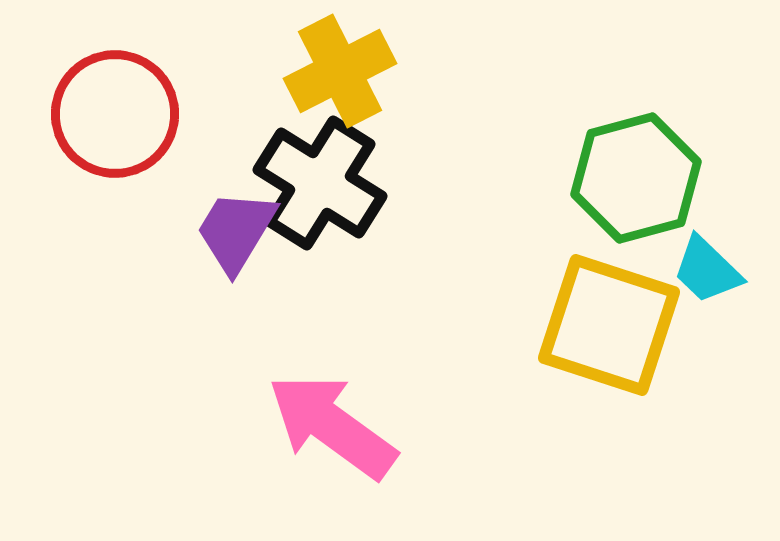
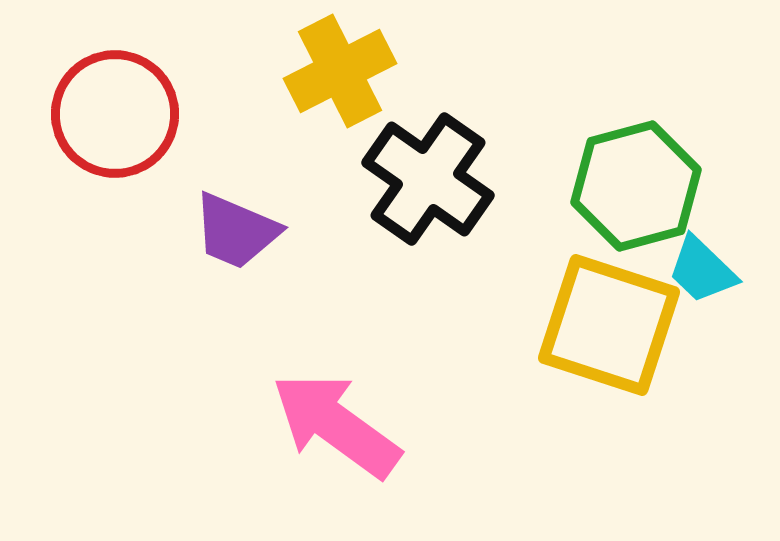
green hexagon: moved 8 px down
black cross: moved 108 px right, 4 px up; rotated 3 degrees clockwise
purple trapezoid: rotated 98 degrees counterclockwise
cyan trapezoid: moved 5 px left
pink arrow: moved 4 px right, 1 px up
